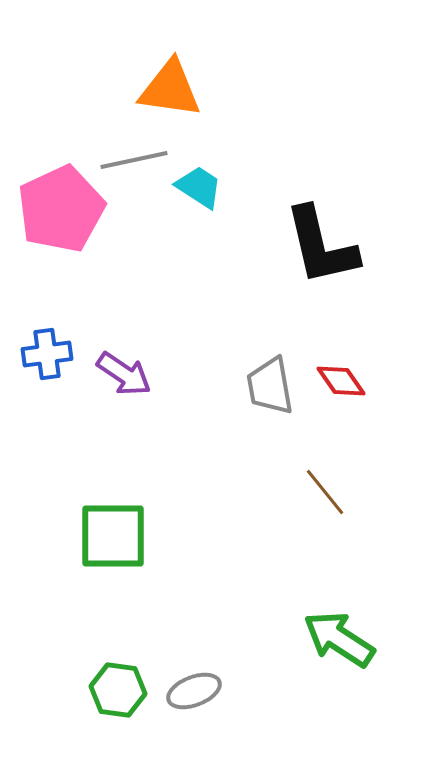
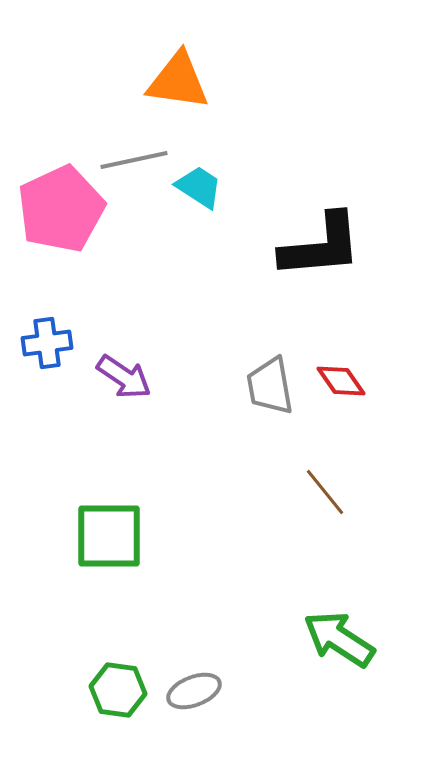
orange triangle: moved 8 px right, 8 px up
black L-shape: rotated 82 degrees counterclockwise
blue cross: moved 11 px up
purple arrow: moved 3 px down
green square: moved 4 px left
